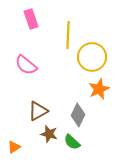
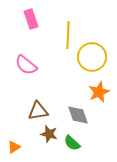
orange star: moved 3 px down
brown triangle: rotated 20 degrees clockwise
gray diamond: rotated 45 degrees counterclockwise
green semicircle: moved 1 px down
